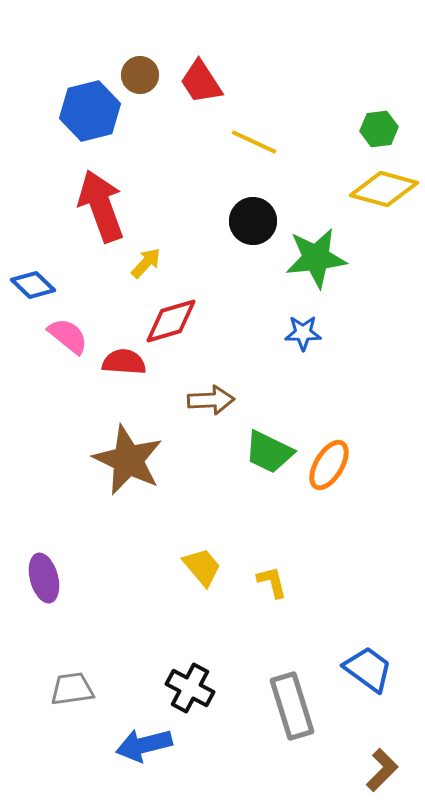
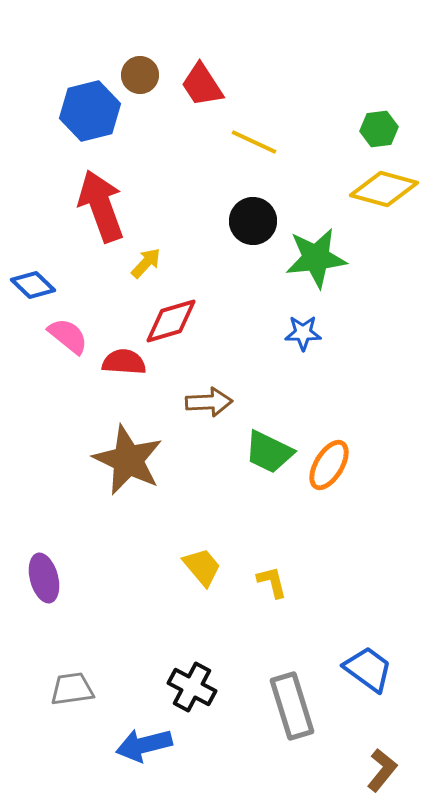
red trapezoid: moved 1 px right, 3 px down
brown arrow: moved 2 px left, 2 px down
black cross: moved 2 px right, 1 px up
brown L-shape: rotated 6 degrees counterclockwise
